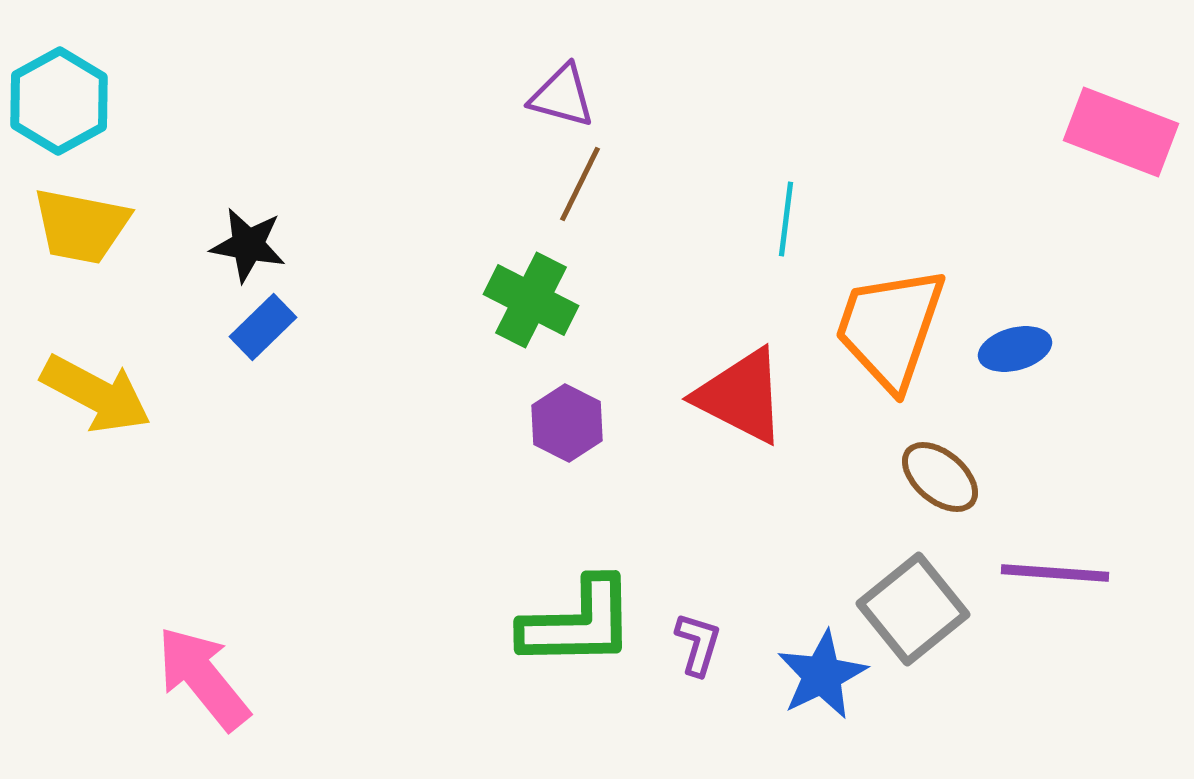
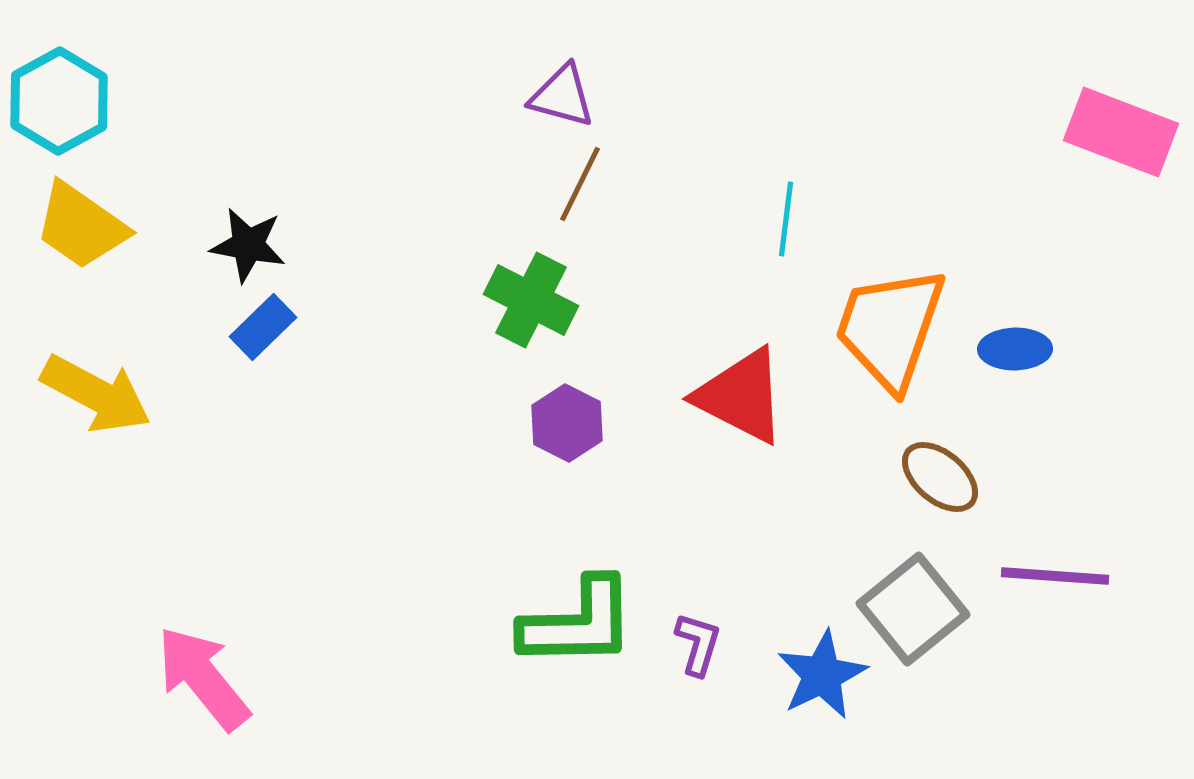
yellow trapezoid: rotated 24 degrees clockwise
blue ellipse: rotated 14 degrees clockwise
purple line: moved 3 px down
